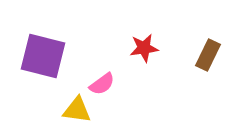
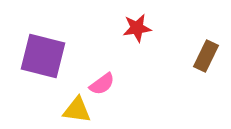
red star: moved 7 px left, 20 px up
brown rectangle: moved 2 px left, 1 px down
